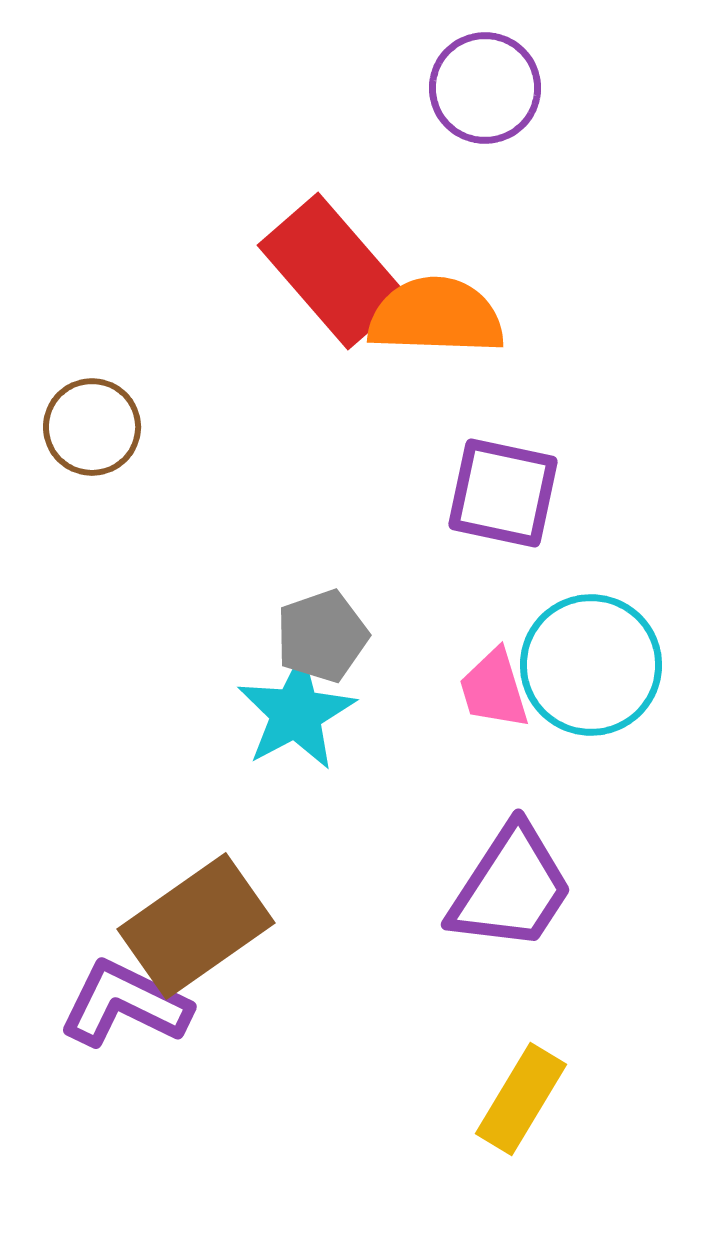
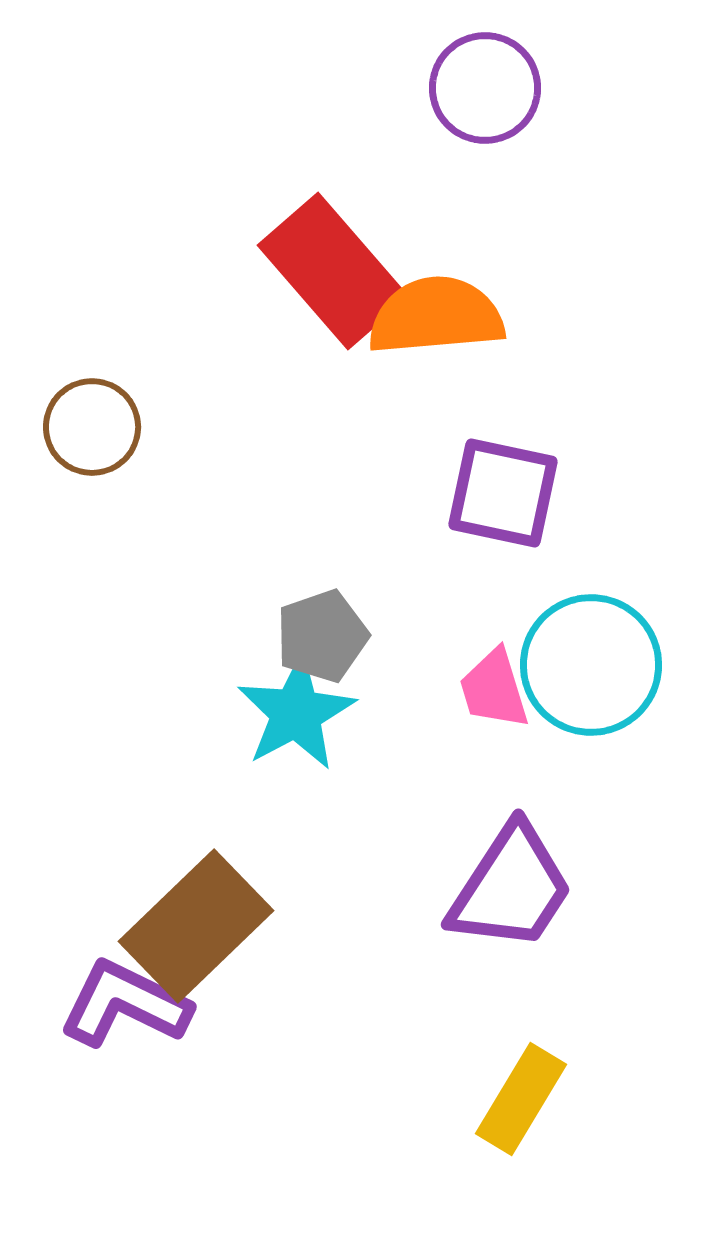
orange semicircle: rotated 7 degrees counterclockwise
brown rectangle: rotated 9 degrees counterclockwise
